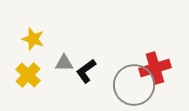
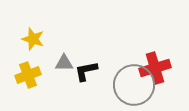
black L-shape: rotated 25 degrees clockwise
yellow cross: rotated 25 degrees clockwise
